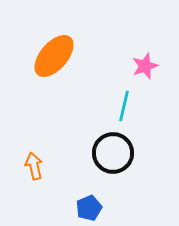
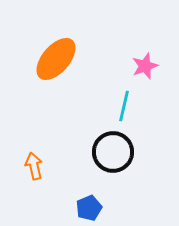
orange ellipse: moved 2 px right, 3 px down
black circle: moved 1 px up
